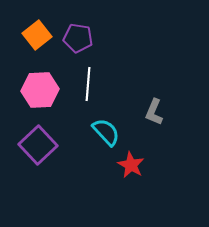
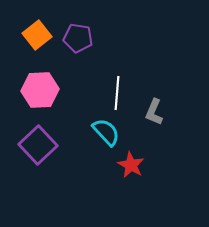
white line: moved 29 px right, 9 px down
